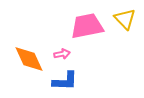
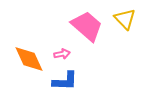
pink trapezoid: rotated 52 degrees clockwise
